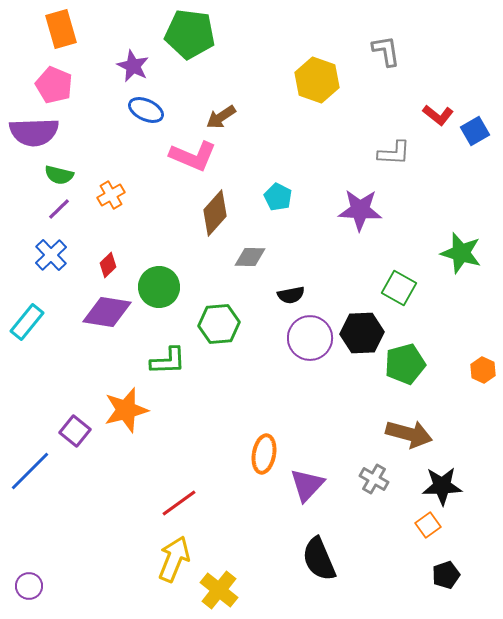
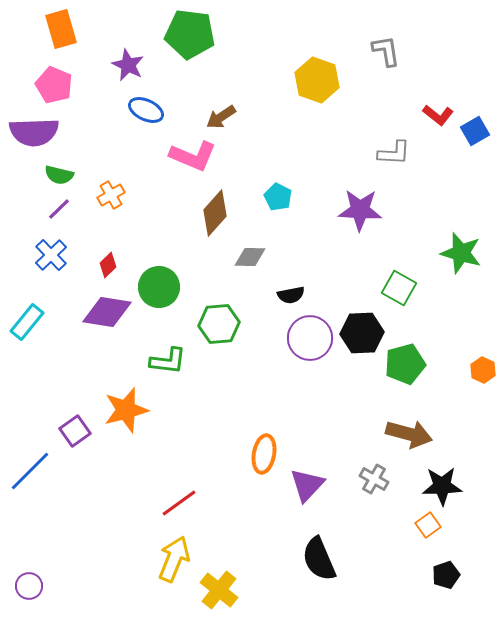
purple star at (133, 66): moved 5 px left, 1 px up
green L-shape at (168, 361): rotated 9 degrees clockwise
purple square at (75, 431): rotated 16 degrees clockwise
